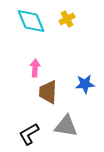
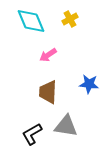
yellow cross: moved 3 px right
pink arrow: moved 13 px right, 13 px up; rotated 126 degrees counterclockwise
blue star: moved 4 px right; rotated 12 degrees clockwise
black L-shape: moved 3 px right
